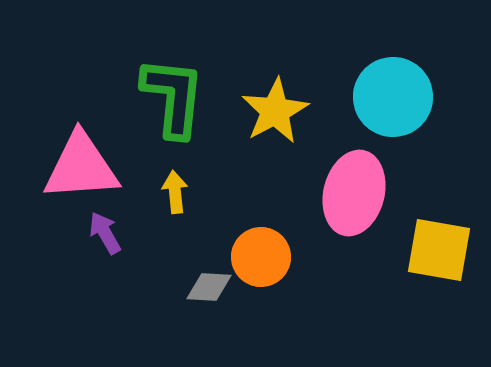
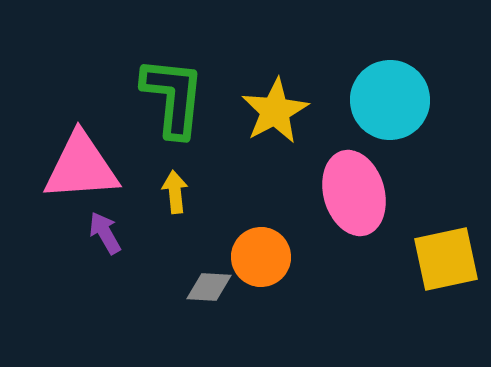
cyan circle: moved 3 px left, 3 px down
pink ellipse: rotated 30 degrees counterclockwise
yellow square: moved 7 px right, 9 px down; rotated 22 degrees counterclockwise
